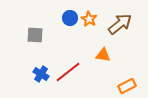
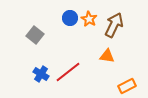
brown arrow: moved 6 px left, 1 px down; rotated 25 degrees counterclockwise
gray square: rotated 36 degrees clockwise
orange triangle: moved 4 px right, 1 px down
